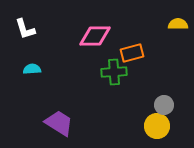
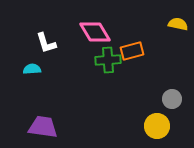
yellow semicircle: rotated 12 degrees clockwise
white L-shape: moved 21 px right, 14 px down
pink diamond: moved 4 px up; rotated 60 degrees clockwise
orange rectangle: moved 2 px up
green cross: moved 6 px left, 12 px up
gray circle: moved 8 px right, 6 px up
purple trapezoid: moved 16 px left, 4 px down; rotated 24 degrees counterclockwise
